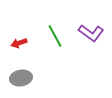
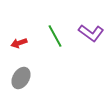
gray ellipse: rotated 50 degrees counterclockwise
